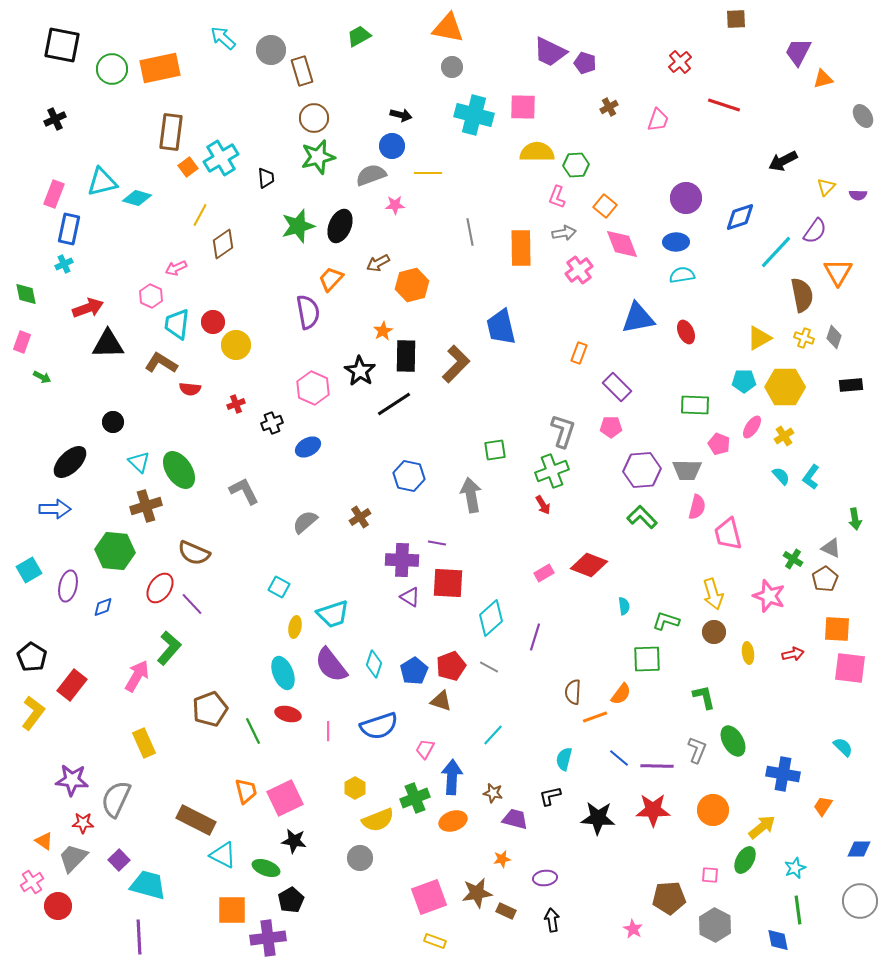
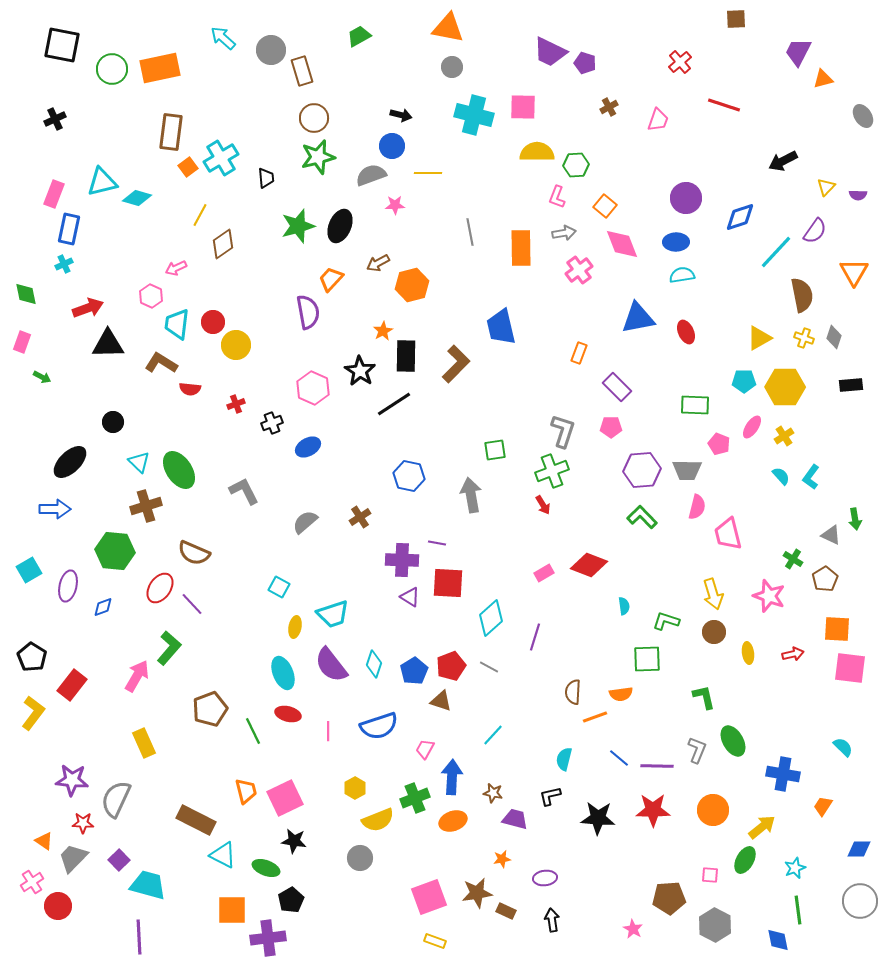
orange triangle at (838, 272): moved 16 px right
gray triangle at (831, 548): moved 13 px up
orange semicircle at (621, 694): rotated 45 degrees clockwise
